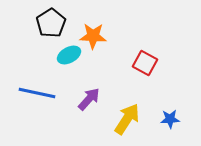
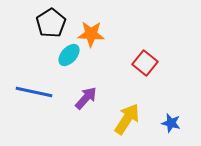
orange star: moved 2 px left, 2 px up
cyan ellipse: rotated 20 degrees counterclockwise
red square: rotated 10 degrees clockwise
blue line: moved 3 px left, 1 px up
purple arrow: moved 3 px left, 1 px up
blue star: moved 1 px right, 4 px down; rotated 18 degrees clockwise
